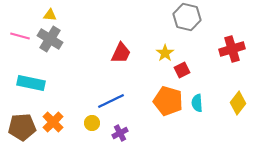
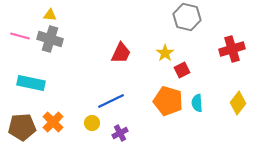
gray cross: rotated 15 degrees counterclockwise
